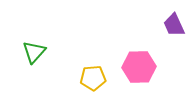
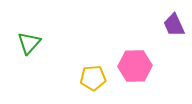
green triangle: moved 5 px left, 9 px up
pink hexagon: moved 4 px left, 1 px up
